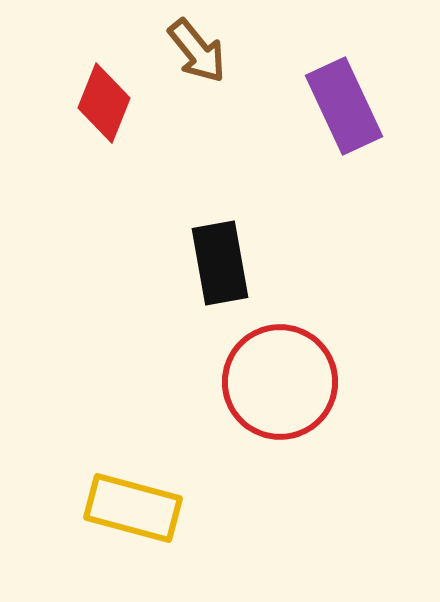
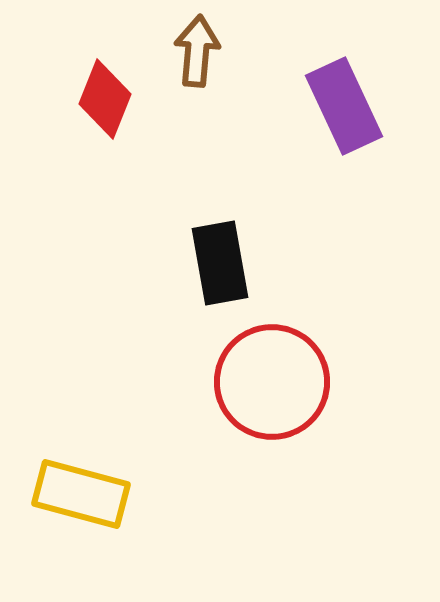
brown arrow: rotated 136 degrees counterclockwise
red diamond: moved 1 px right, 4 px up
red circle: moved 8 px left
yellow rectangle: moved 52 px left, 14 px up
